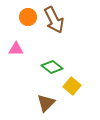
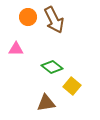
brown triangle: rotated 36 degrees clockwise
